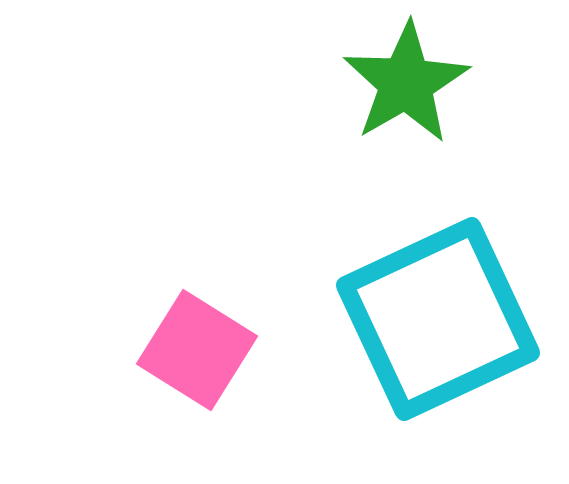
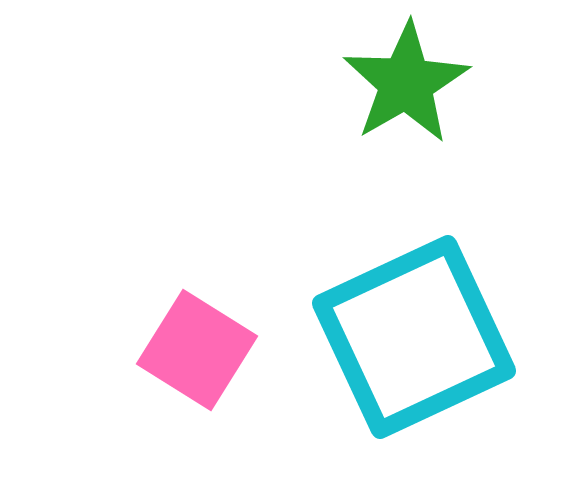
cyan square: moved 24 px left, 18 px down
